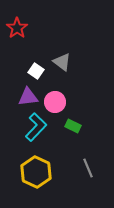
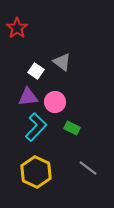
green rectangle: moved 1 px left, 2 px down
gray line: rotated 30 degrees counterclockwise
